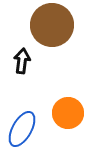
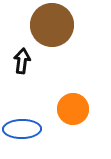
orange circle: moved 5 px right, 4 px up
blue ellipse: rotated 60 degrees clockwise
